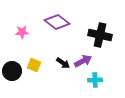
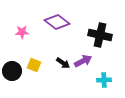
cyan cross: moved 9 px right
